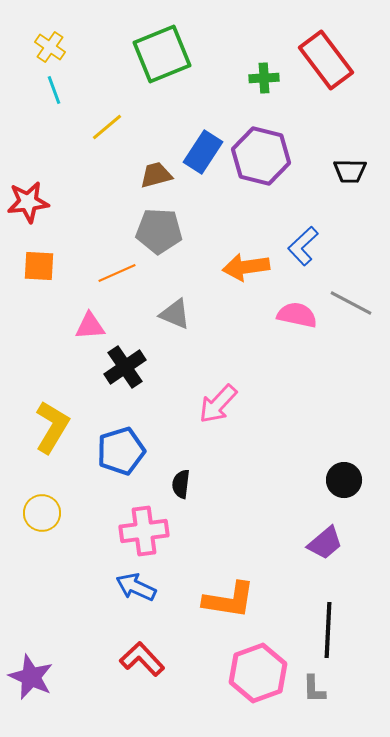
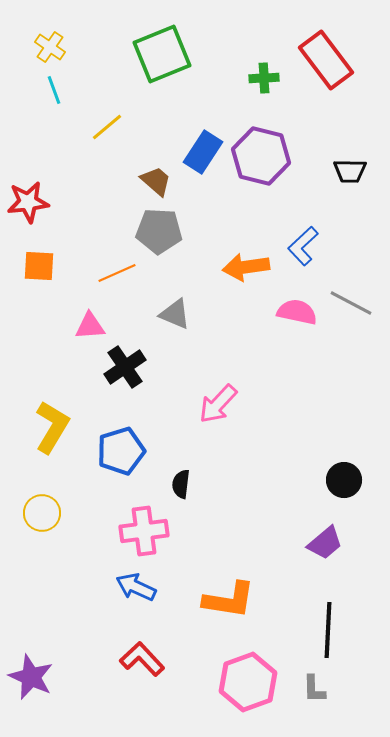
brown trapezoid: moved 6 px down; rotated 56 degrees clockwise
pink semicircle: moved 3 px up
pink hexagon: moved 10 px left, 9 px down
